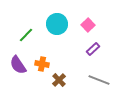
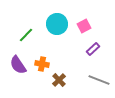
pink square: moved 4 px left, 1 px down; rotated 16 degrees clockwise
